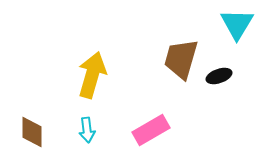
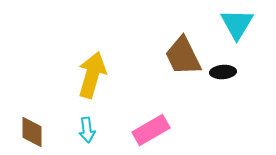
brown trapezoid: moved 2 px right, 3 px up; rotated 42 degrees counterclockwise
black ellipse: moved 4 px right, 4 px up; rotated 15 degrees clockwise
